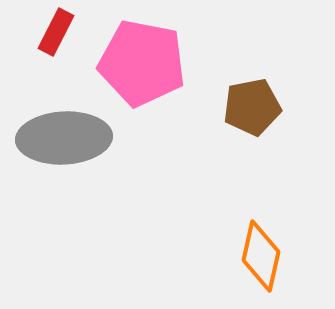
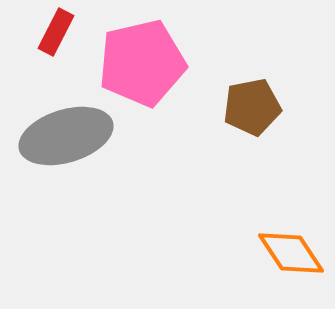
pink pentagon: rotated 24 degrees counterclockwise
gray ellipse: moved 2 px right, 2 px up; rotated 14 degrees counterclockwise
orange diamond: moved 30 px right, 3 px up; rotated 46 degrees counterclockwise
